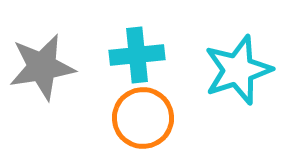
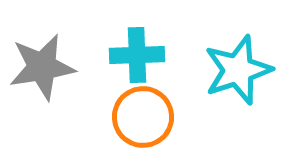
cyan cross: rotated 4 degrees clockwise
orange circle: moved 1 px up
